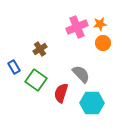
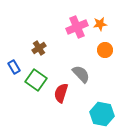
orange circle: moved 2 px right, 7 px down
brown cross: moved 1 px left, 1 px up
cyan hexagon: moved 10 px right, 11 px down; rotated 10 degrees clockwise
